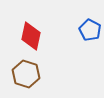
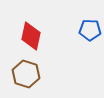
blue pentagon: rotated 25 degrees counterclockwise
